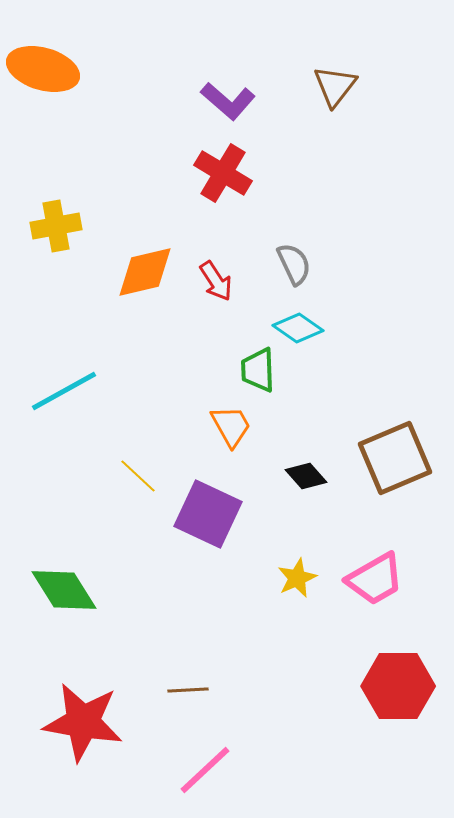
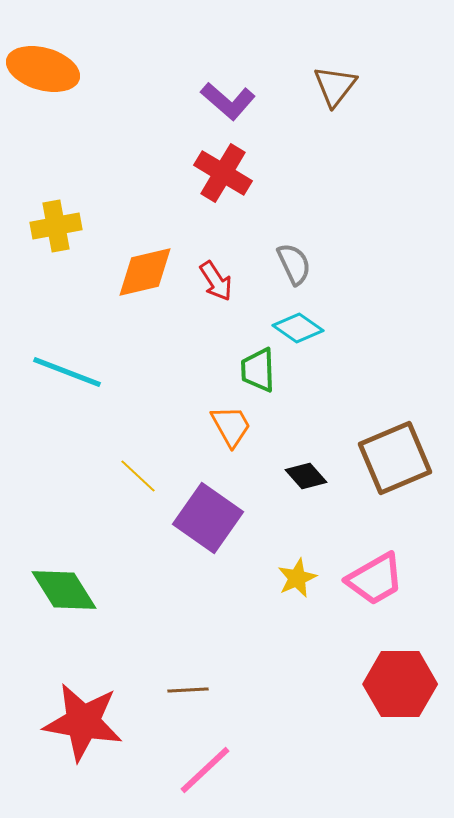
cyan line: moved 3 px right, 19 px up; rotated 50 degrees clockwise
purple square: moved 4 px down; rotated 10 degrees clockwise
red hexagon: moved 2 px right, 2 px up
